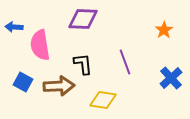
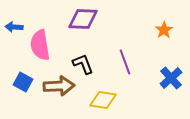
black L-shape: rotated 15 degrees counterclockwise
